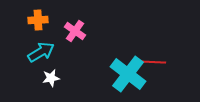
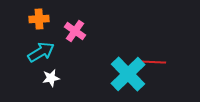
orange cross: moved 1 px right, 1 px up
cyan cross: rotated 9 degrees clockwise
